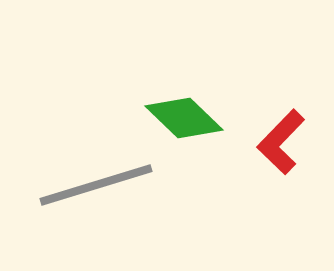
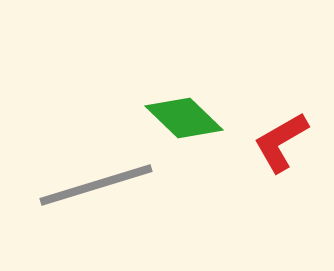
red L-shape: rotated 16 degrees clockwise
